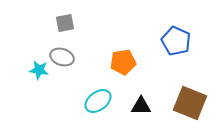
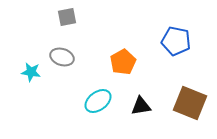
gray square: moved 2 px right, 6 px up
blue pentagon: rotated 12 degrees counterclockwise
orange pentagon: rotated 20 degrees counterclockwise
cyan star: moved 8 px left, 2 px down
black triangle: rotated 10 degrees counterclockwise
